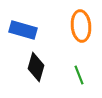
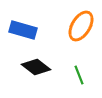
orange ellipse: rotated 36 degrees clockwise
black diamond: rotated 68 degrees counterclockwise
